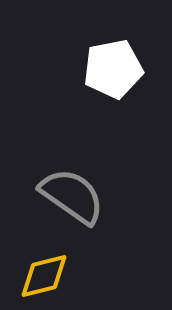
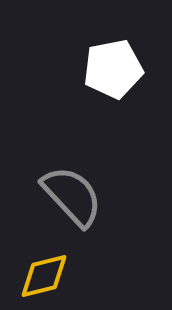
gray semicircle: rotated 12 degrees clockwise
